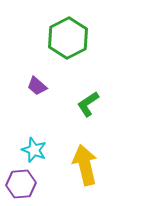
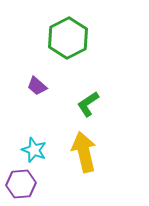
yellow arrow: moved 1 px left, 13 px up
